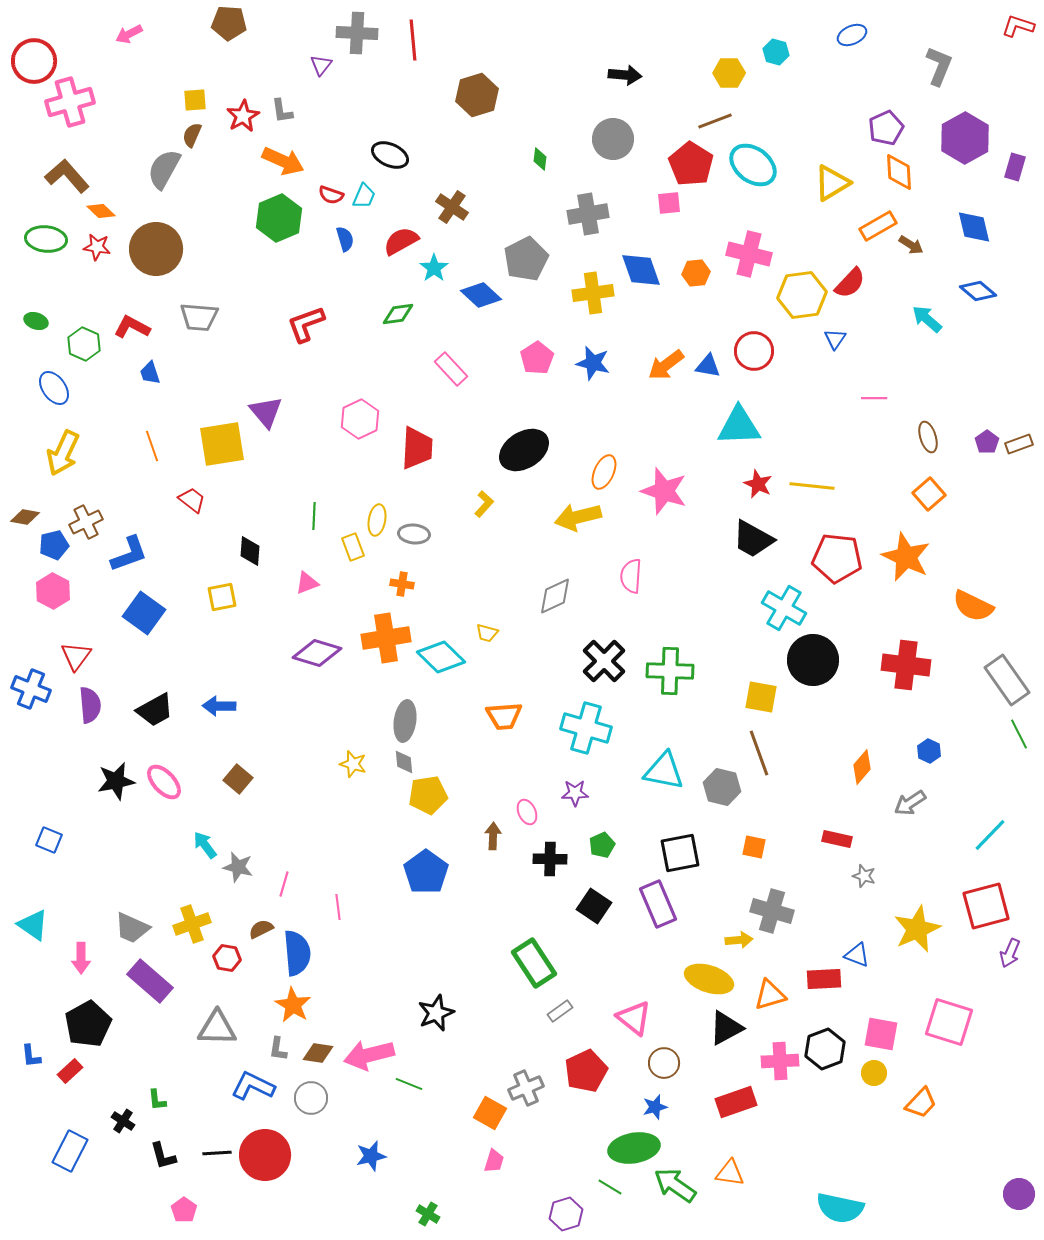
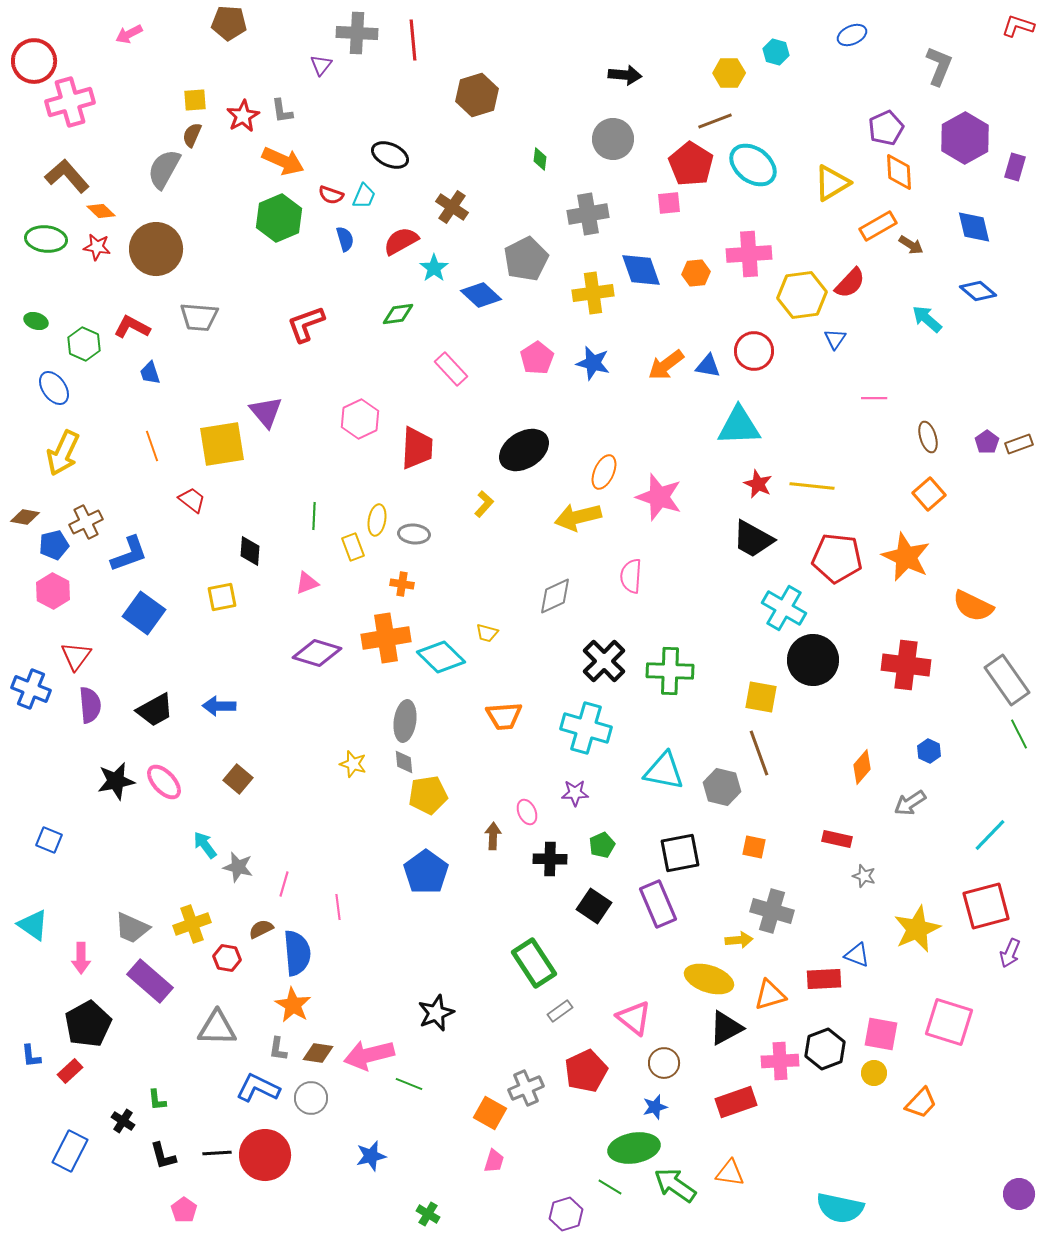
pink cross at (749, 254): rotated 18 degrees counterclockwise
pink star at (664, 491): moved 5 px left, 6 px down
blue L-shape at (253, 1086): moved 5 px right, 2 px down
